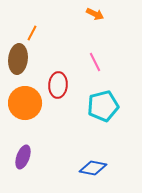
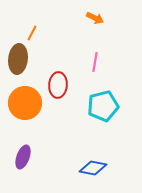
orange arrow: moved 4 px down
pink line: rotated 36 degrees clockwise
